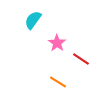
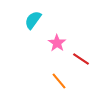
orange line: moved 1 px right, 1 px up; rotated 18 degrees clockwise
